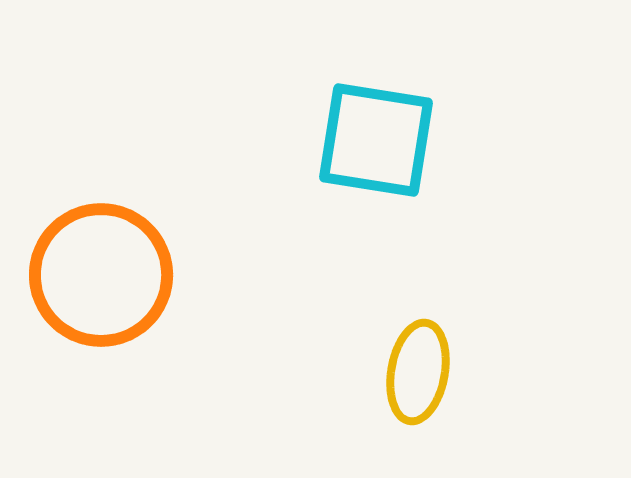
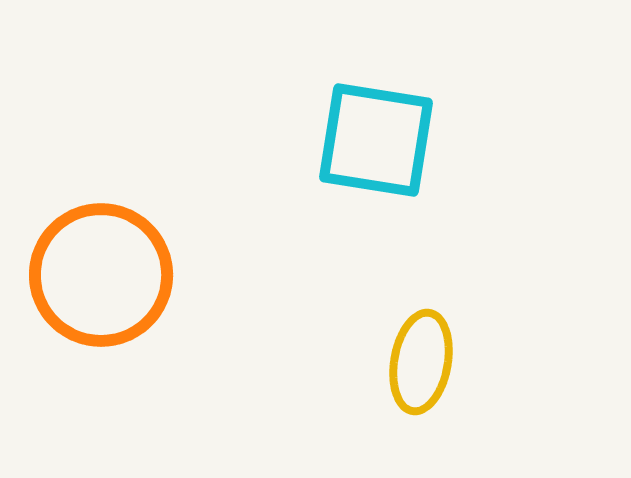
yellow ellipse: moved 3 px right, 10 px up
